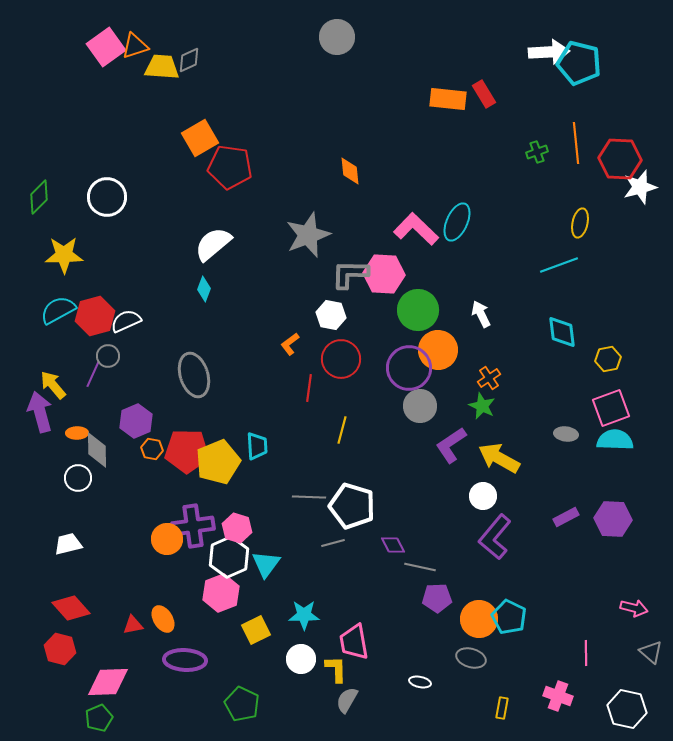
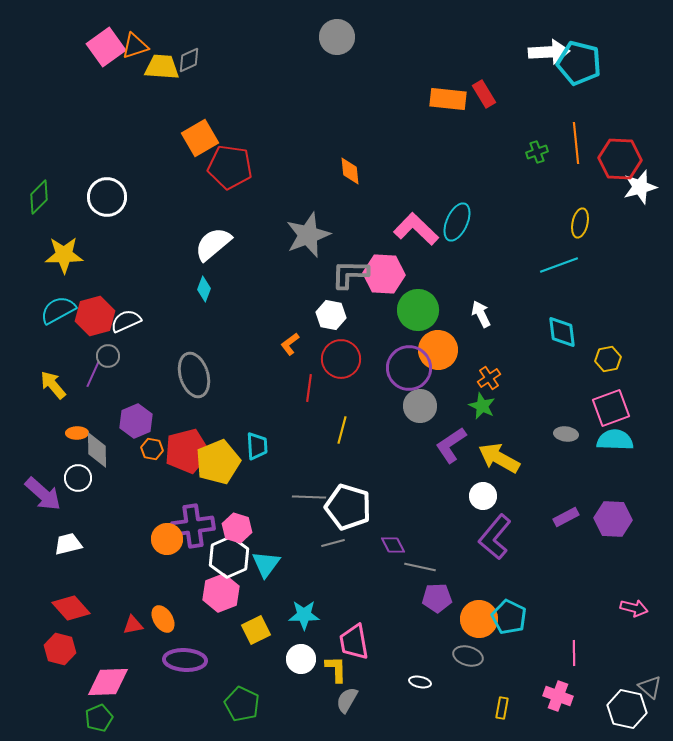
purple arrow at (40, 412): moved 3 px right, 82 px down; rotated 147 degrees clockwise
red pentagon at (187, 451): rotated 15 degrees counterclockwise
white pentagon at (352, 506): moved 4 px left, 1 px down
gray triangle at (651, 652): moved 1 px left, 35 px down
pink line at (586, 653): moved 12 px left
gray ellipse at (471, 658): moved 3 px left, 2 px up
